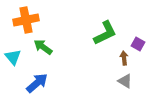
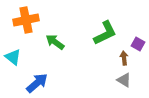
green arrow: moved 12 px right, 5 px up
cyan triangle: rotated 12 degrees counterclockwise
gray triangle: moved 1 px left, 1 px up
